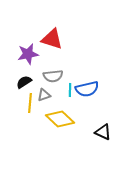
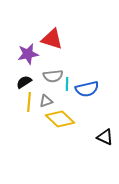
cyan line: moved 3 px left, 6 px up
gray triangle: moved 2 px right, 6 px down
yellow line: moved 1 px left, 1 px up
black triangle: moved 2 px right, 5 px down
